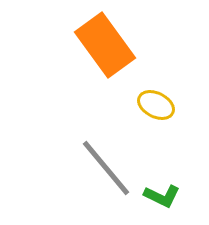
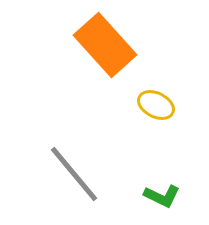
orange rectangle: rotated 6 degrees counterclockwise
gray line: moved 32 px left, 6 px down
